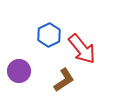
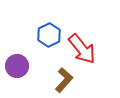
purple circle: moved 2 px left, 5 px up
brown L-shape: rotated 15 degrees counterclockwise
